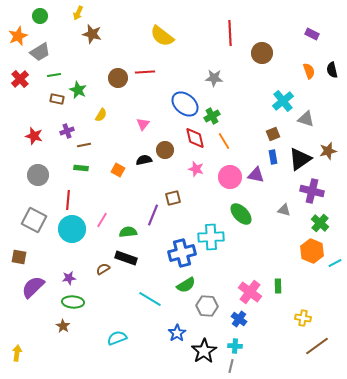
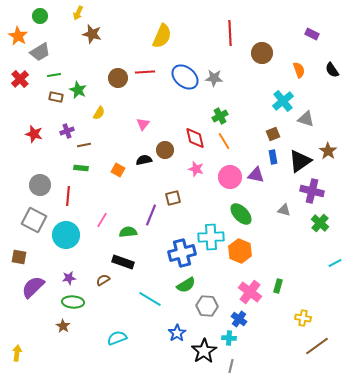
orange star at (18, 36): rotated 18 degrees counterclockwise
yellow semicircle at (162, 36): rotated 105 degrees counterclockwise
black semicircle at (332, 70): rotated 21 degrees counterclockwise
orange semicircle at (309, 71): moved 10 px left, 1 px up
brown rectangle at (57, 99): moved 1 px left, 2 px up
blue ellipse at (185, 104): moved 27 px up
yellow semicircle at (101, 115): moved 2 px left, 2 px up
green cross at (212, 116): moved 8 px right
red star at (34, 136): moved 2 px up
brown star at (328, 151): rotated 24 degrees counterclockwise
black triangle at (300, 159): moved 2 px down
gray circle at (38, 175): moved 2 px right, 10 px down
red line at (68, 200): moved 4 px up
purple line at (153, 215): moved 2 px left
cyan circle at (72, 229): moved 6 px left, 6 px down
orange hexagon at (312, 251): moved 72 px left
black rectangle at (126, 258): moved 3 px left, 4 px down
brown semicircle at (103, 269): moved 11 px down
green rectangle at (278, 286): rotated 16 degrees clockwise
cyan cross at (235, 346): moved 6 px left, 8 px up
